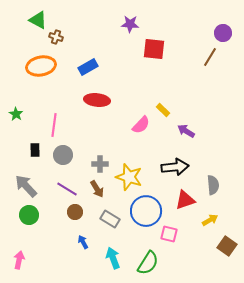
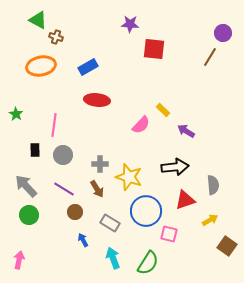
purple line: moved 3 px left
gray rectangle: moved 4 px down
blue arrow: moved 2 px up
